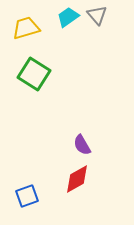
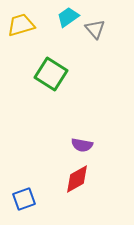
gray triangle: moved 2 px left, 14 px down
yellow trapezoid: moved 5 px left, 3 px up
green square: moved 17 px right
purple semicircle: rotated 50 degrees counterclockwise
blue square: moved 3 px left, 3 px down
